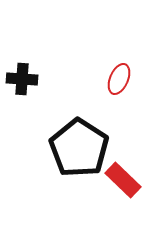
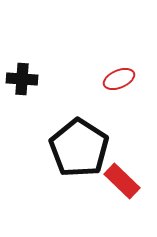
red ellipse: rotated 44 degrees clockwise
red rectangle: moved 1 px left, 1 px down
